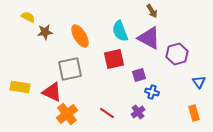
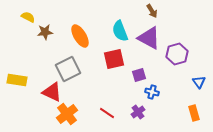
gray square: moved 2 px left; rotated 15 degrees counterclockwise
yellow rectangle: moved 3 px left, 7 px up
